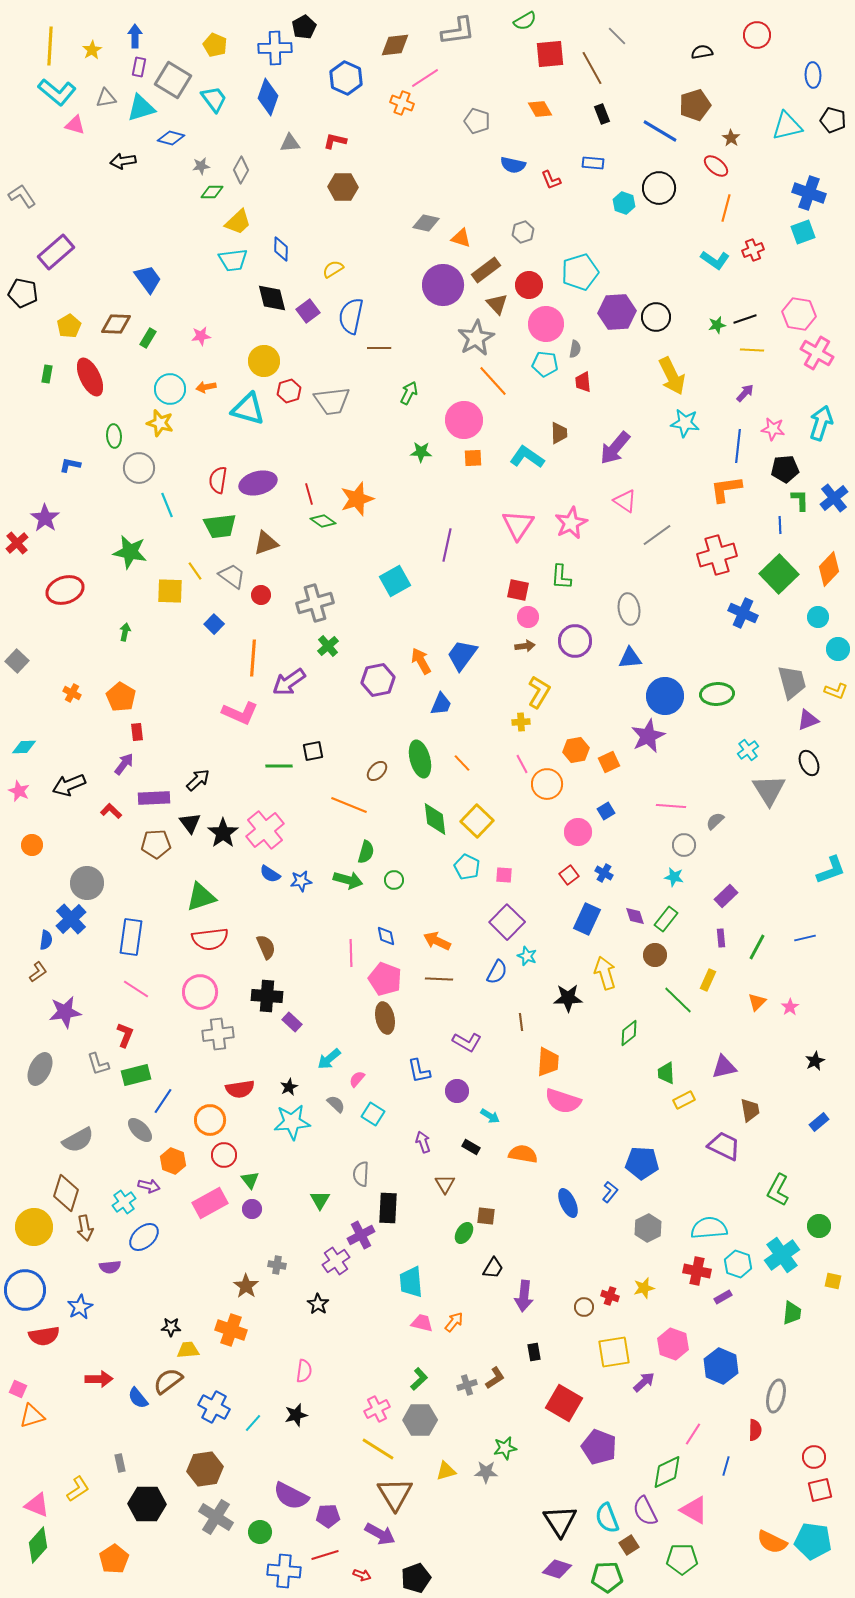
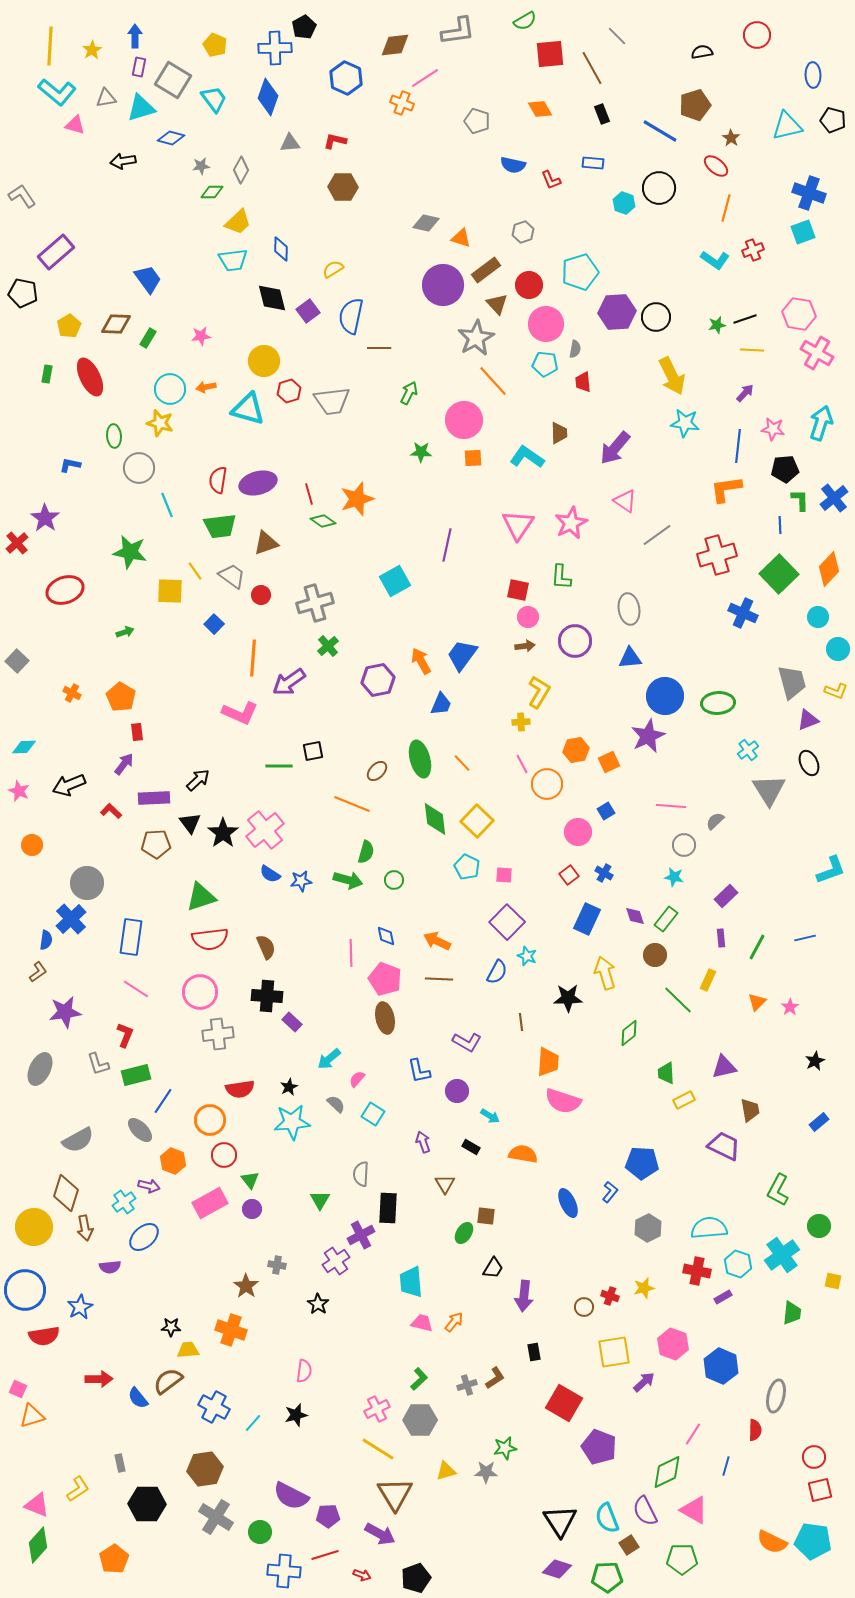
green arrow at (125, 632): rotated 60 degrees clockwise
green ellipse at (717, 694): moved 1 px right, 9 px down
orange line at (349, 805): moved 3 px right, 1 px up
